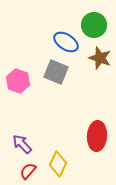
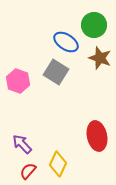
gray square: rotated 10 degrees clockwise
red ellipse: rotated 16 degrees counterclockwise
